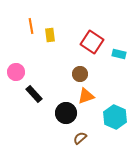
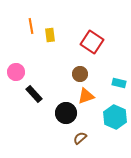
cyan rectangle: moved 29 px down
